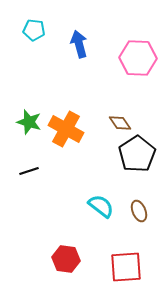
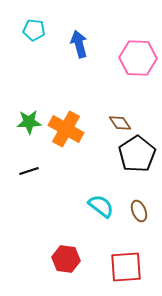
green star: rotated 20 degrees counterclockwise
